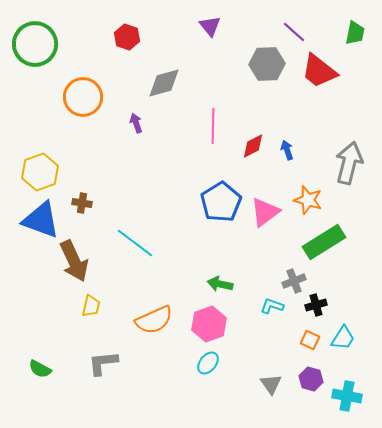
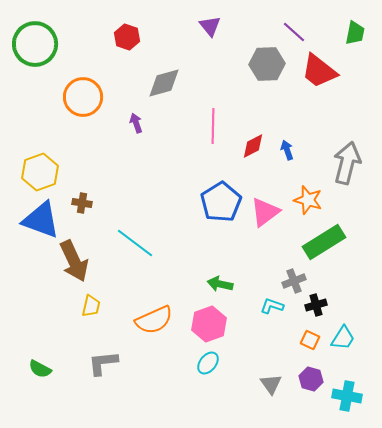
gray arrow: moved 2 px left
